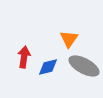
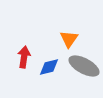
blue diamond: moved 1 px right
